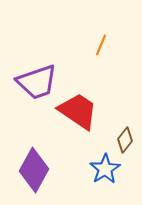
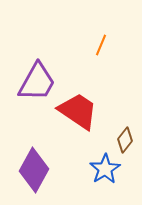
purple trapezoid: rotated 42 degrees counterclockwise
